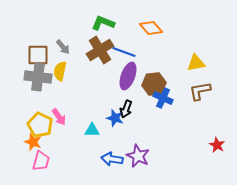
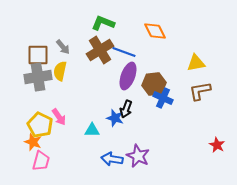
orange diamond: moved 4 px right, 3 px down; rotated 15 degrees clockwise
gray cross: rotated 16 degrees counterclockwise
